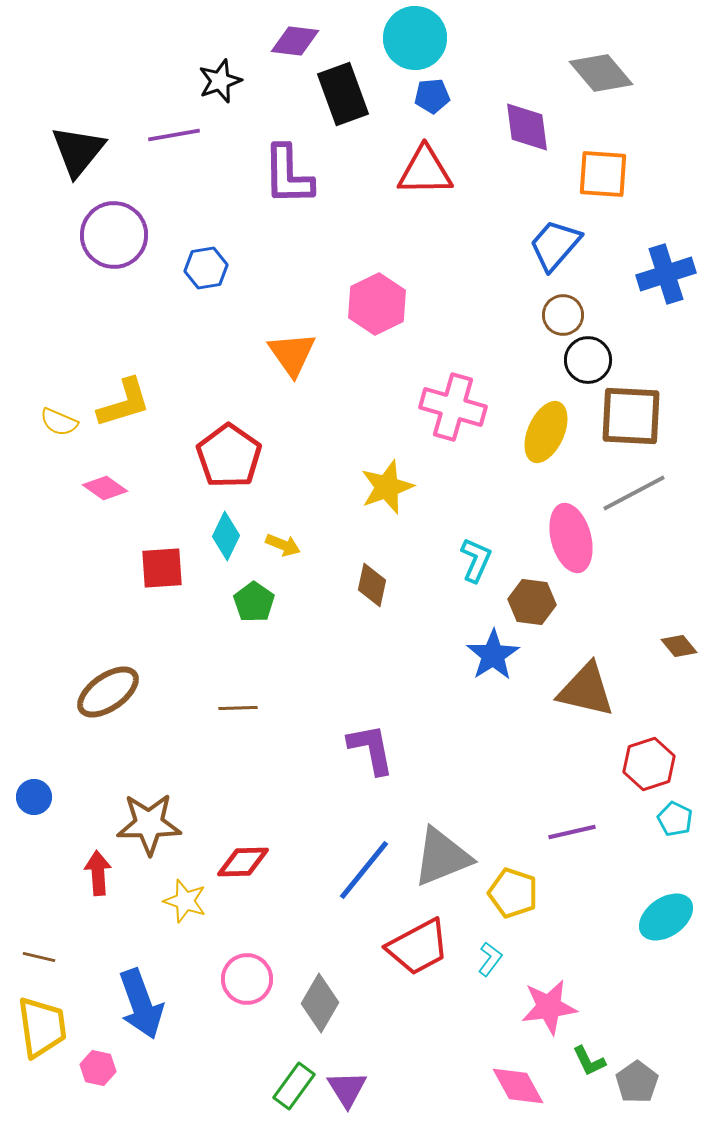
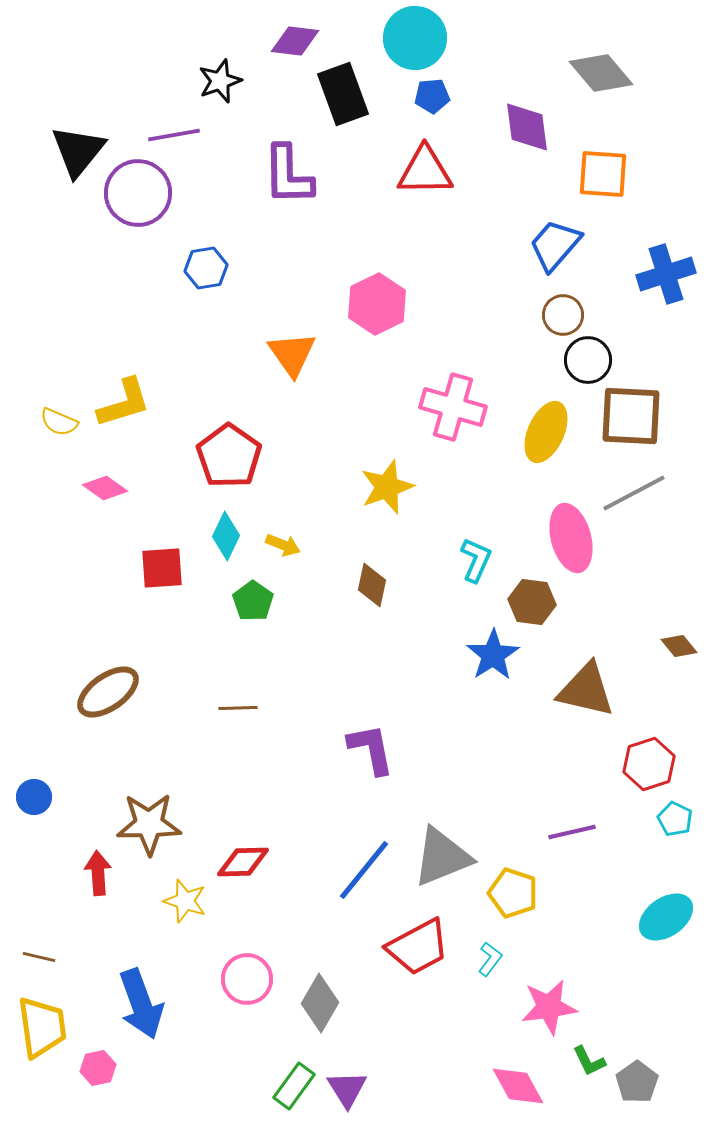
purple circle at (114, 235): moved 24 px right, 42 px up
green pentagon at (254, 602): moved 1 px left, 1 px up
pink hexagon at (98, 1068): rotated 24 degrees counterclockwise
